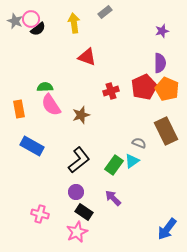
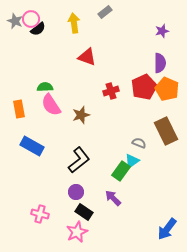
green rectangle: moved 7 px right, 6 px down
